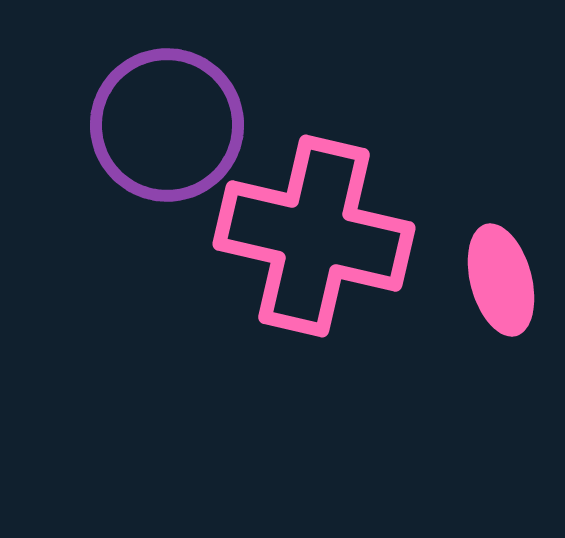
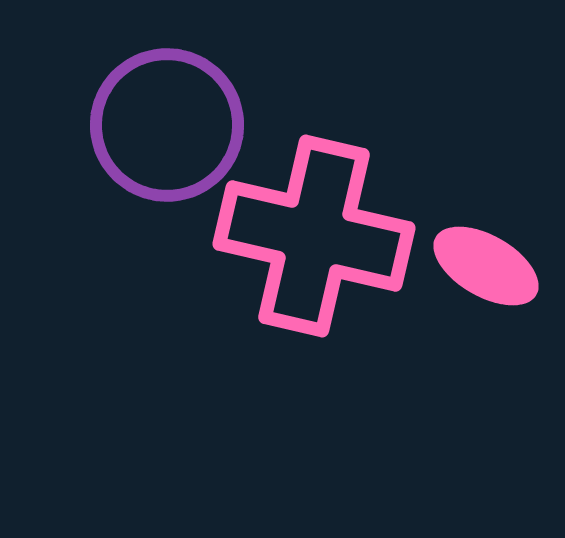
pink ellipse: moved 15 px left, 14 px up; rotated 45 degrees counterclockwise
